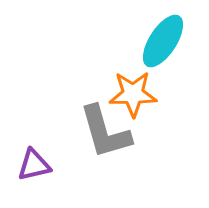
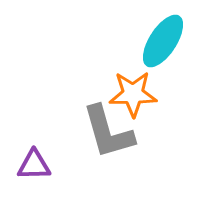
gray L-shape: moved 3 px right
purple triangle: rotated 12 degrees clockwise
